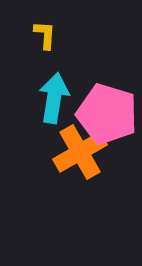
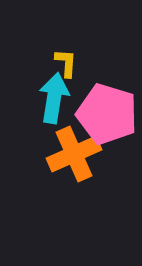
yellow L-shape: moved 21 px right, 28 px down
orange cross: moved 6 px left, 2 px down; rotated 6 degrees clockwise
